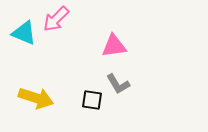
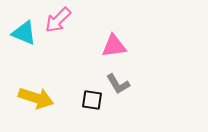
pink arrow: moved 2 px right, 1 px down
